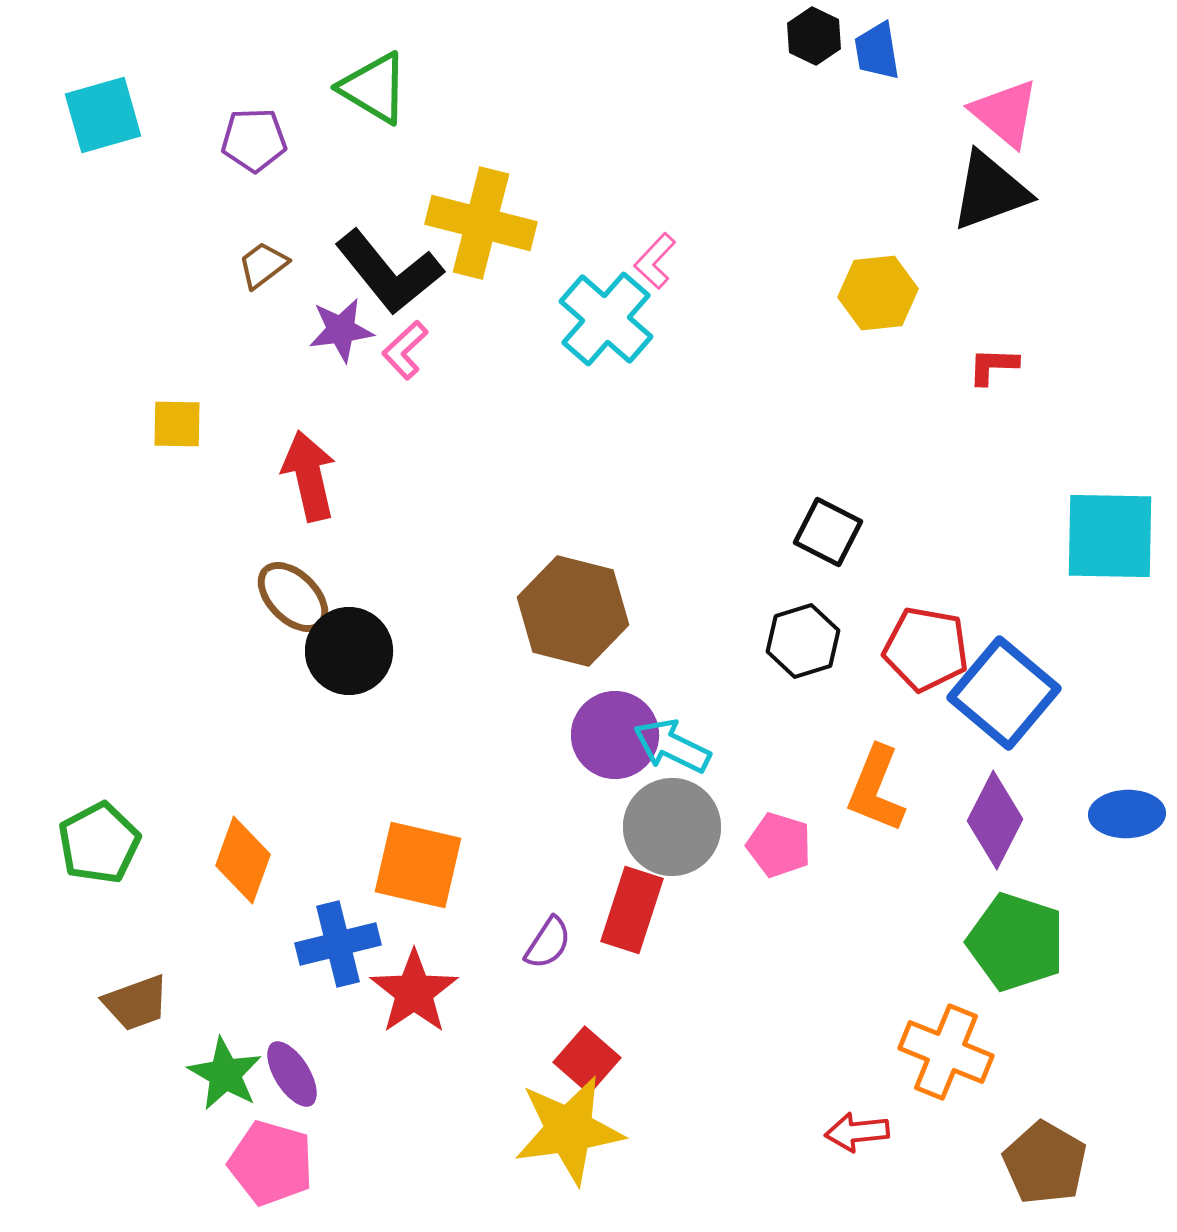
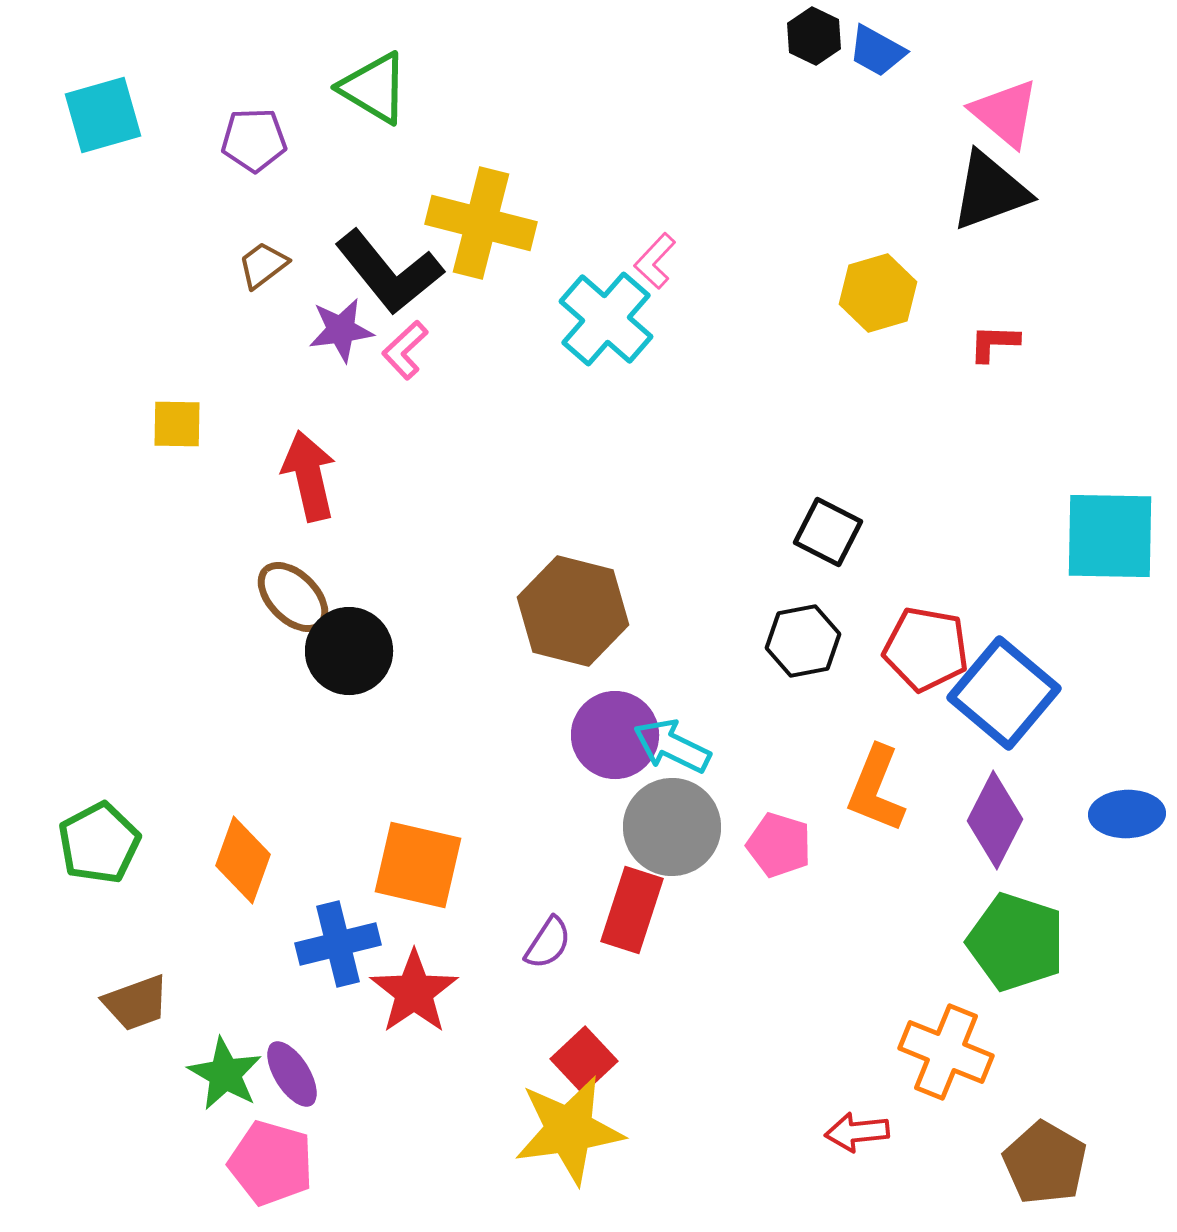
blue trapezoid at (877, 51): rotated 52 degrees counterclockwise
yellow hexagon at (878, 293): rotated 10 degrees counterclockwise
red L-shape at (993, 366): moved 1 px right, 23 px up
black hexagon at (803, 641): rotated 6 degrees clockwise
red square at (587, 1060): moved 3 px left; rotated 6 degrees clockwise
